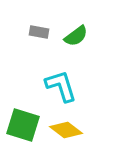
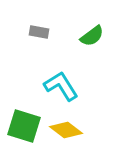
green semicircle: moved 16 px right
cyan L-shape: rotated 15 degrees counterclockwise
green square: moved 1 px right, 1 px down
